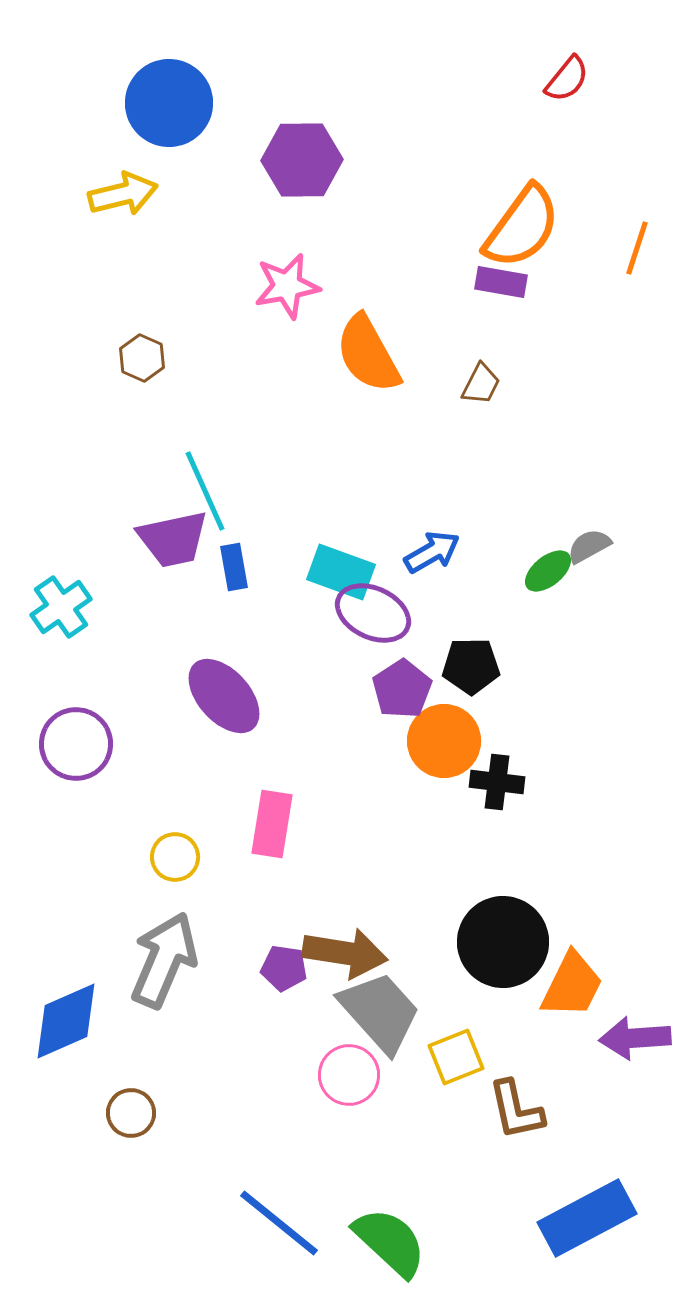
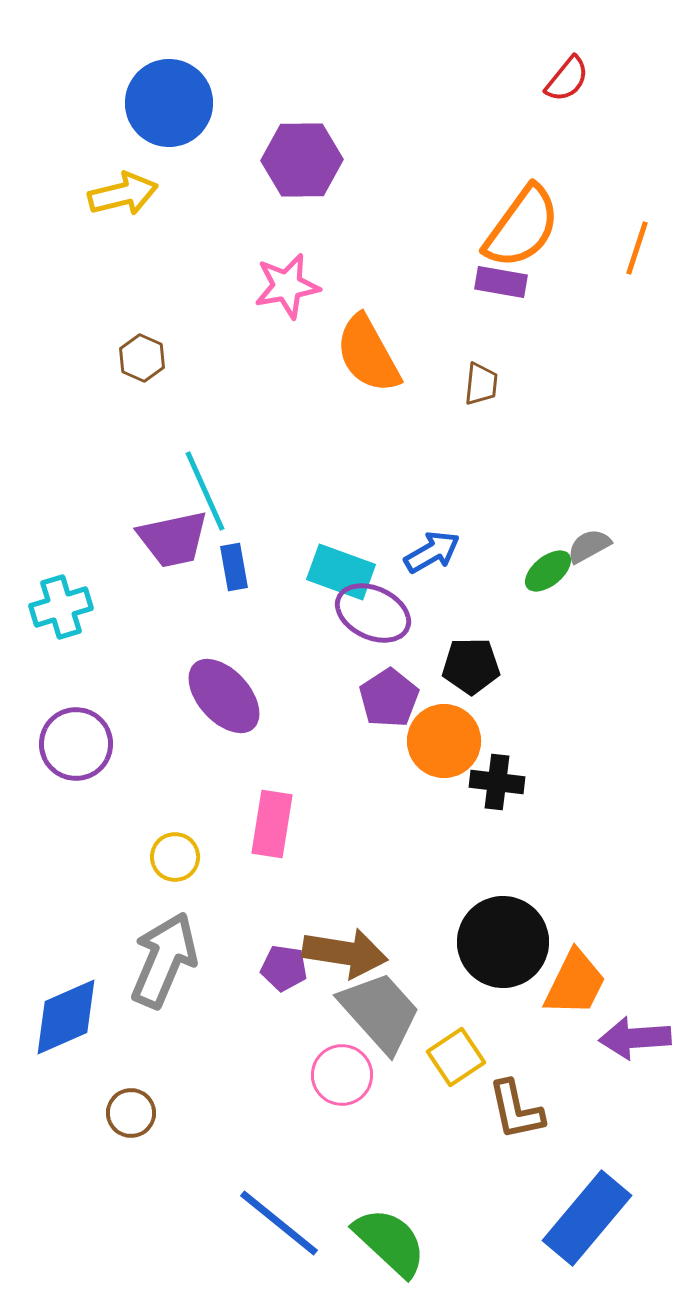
brown trapezoid at (481, 384): rotated 21 degrees counterclockwise
cyan cross at (61, 607): rotated 18 degrees clockwise
purple pentagon at (402, 689): moved 13 px left, 9 px down
orange trapezoid at (572, 985): moved 3 px right, 2 px up
blue diamond at (66, 1021): moved 4 px up
yellow square at (456, 1057): rotated 12 degrees counterclockwise
pink circle at (349, 1075): moved 7 px left
blue rectangle at (587, 1218): rotated 22 degrees counterclockwise
